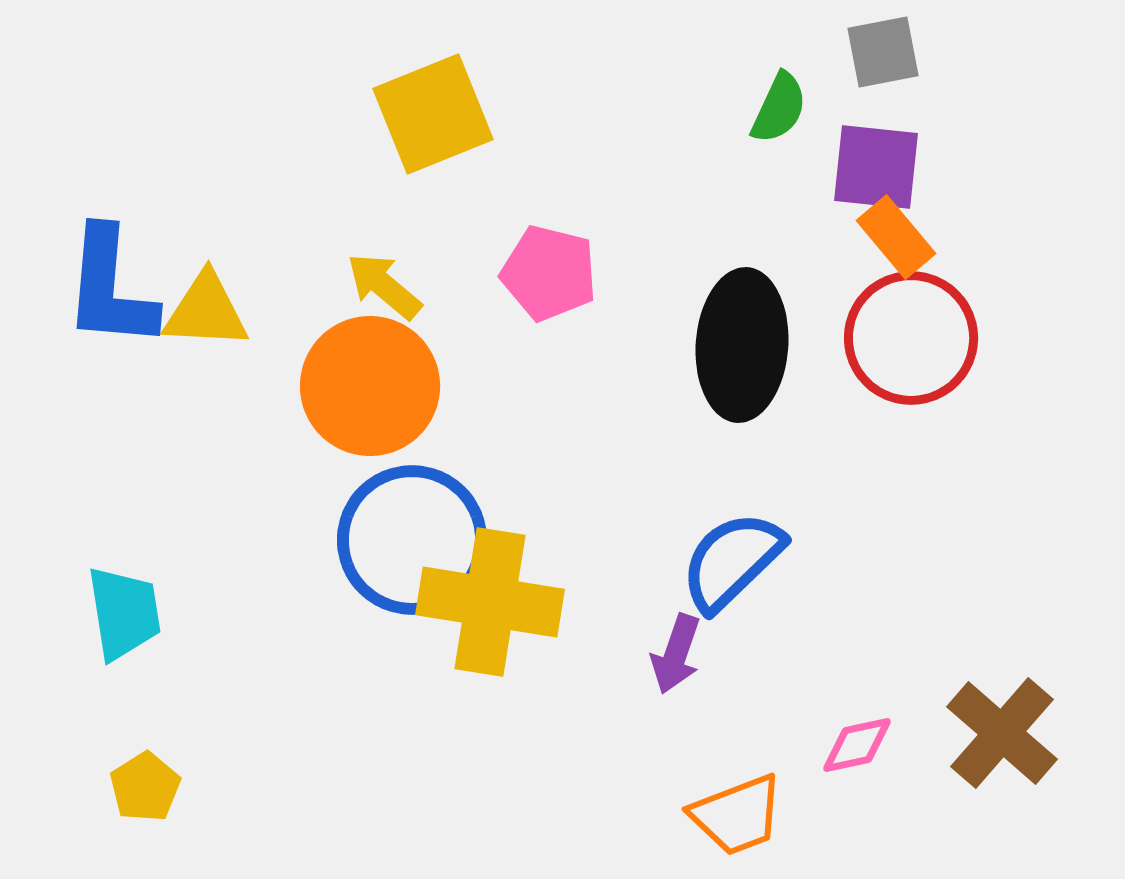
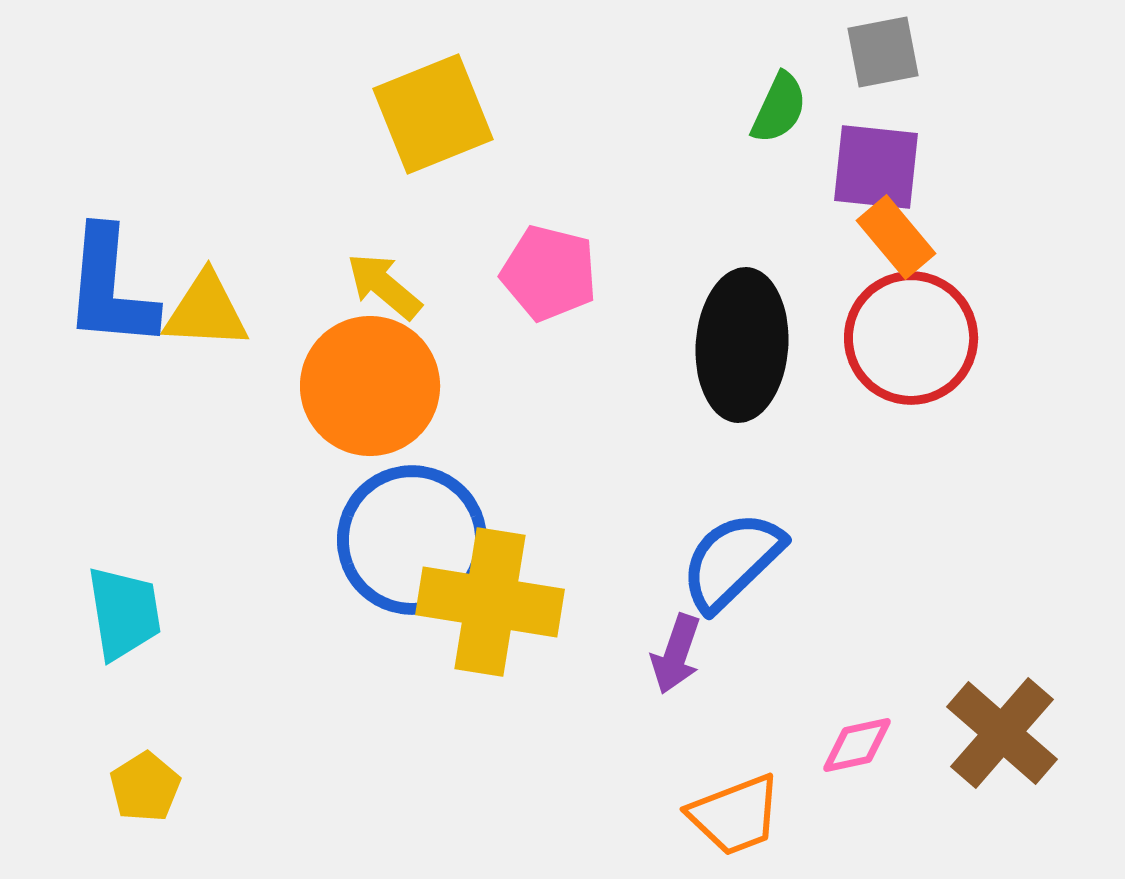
orange trapezoid: moved 2 px left
